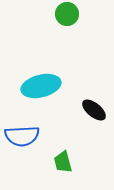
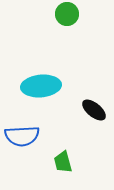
cyan ellipse: rotated 9 degrees clockwise
